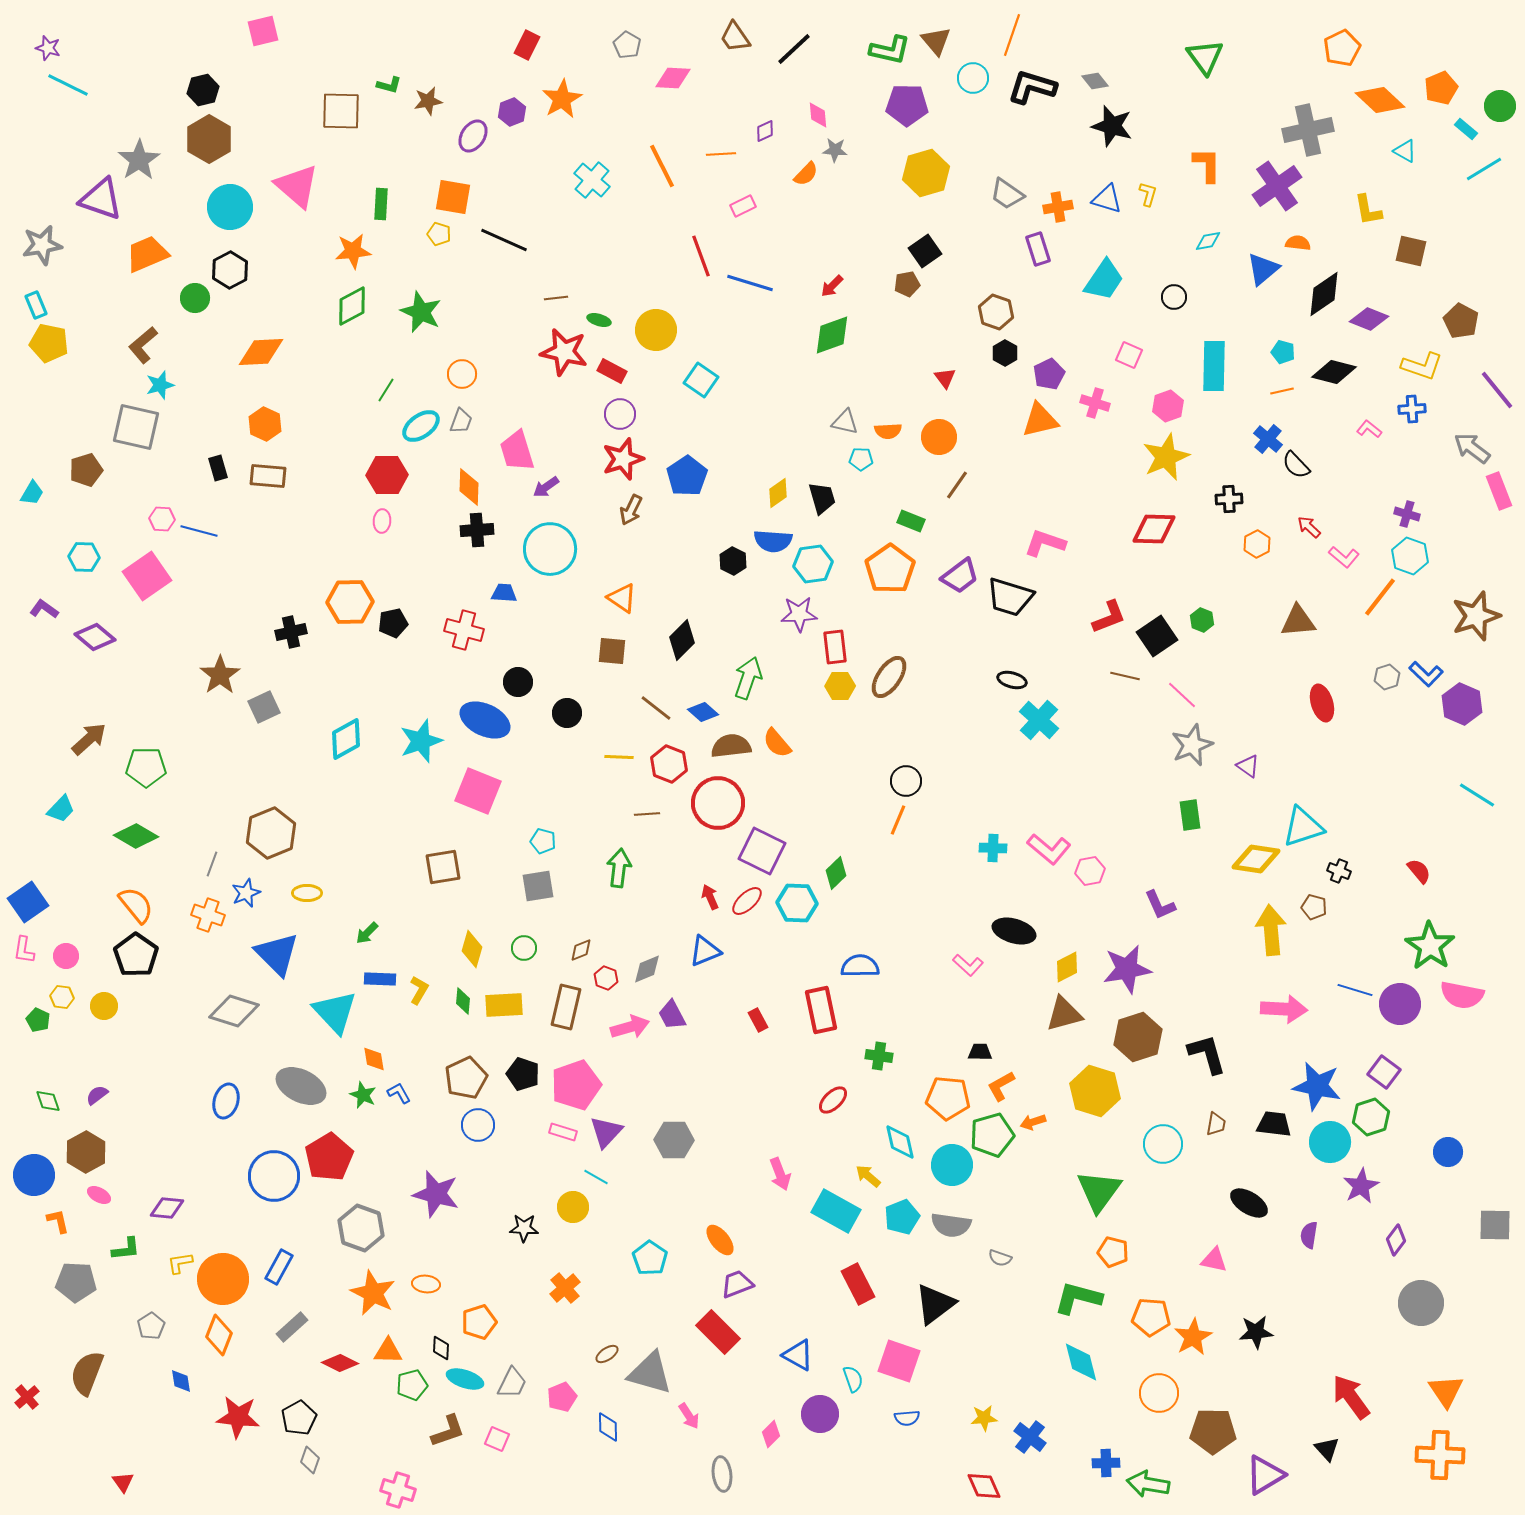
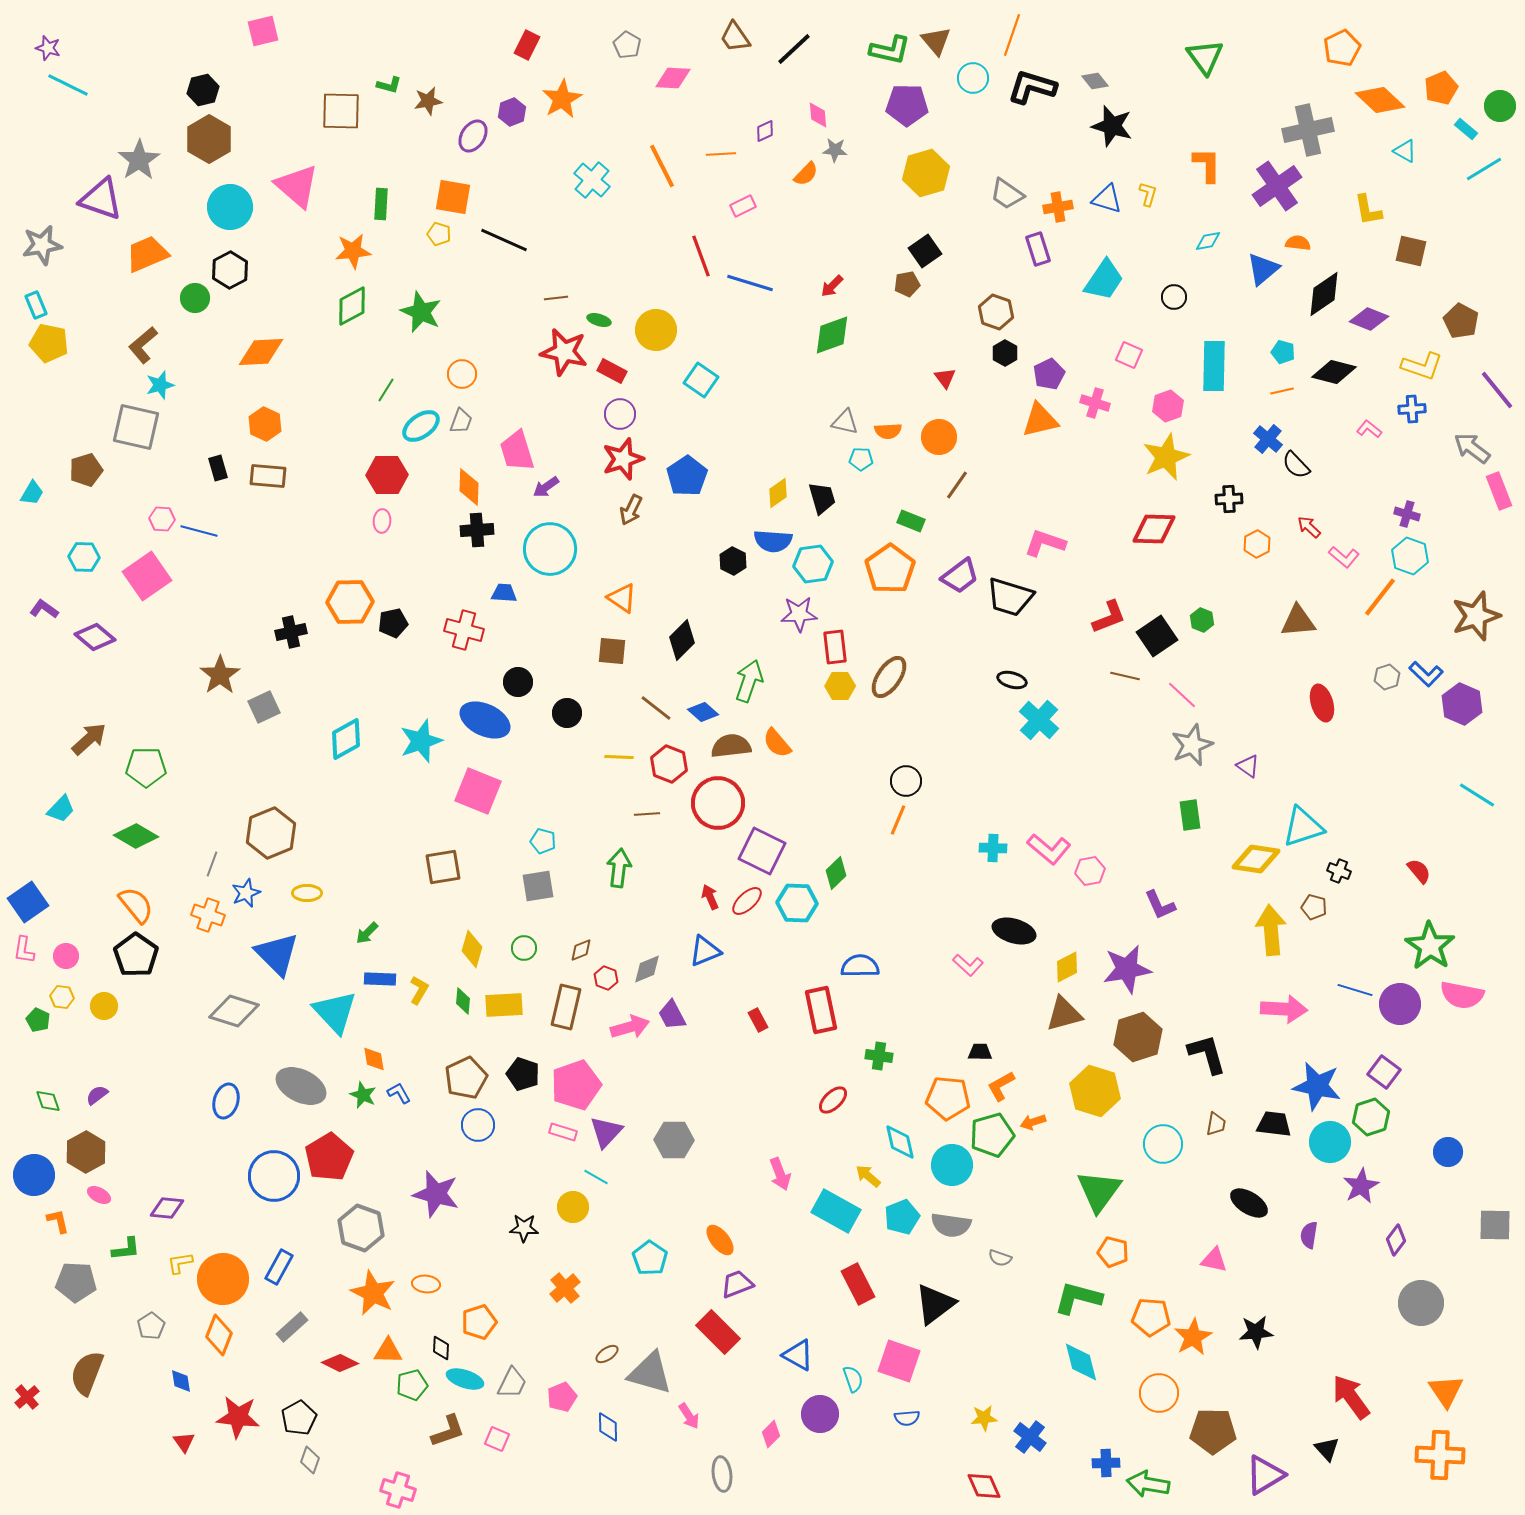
green arrow at (748, 678): moved 1 px right, 3 px down
red triangle at (123, 1482): moved 61 px right, 40 px up
